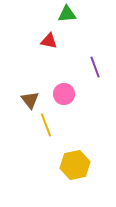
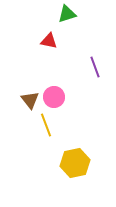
green triangle: rotated 12 degrees counterclockwise
pink circle: moved 10 px left, 3 px down
yellow hexagon: moved 2 px up
